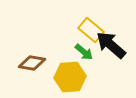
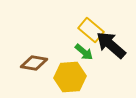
brown diamond: moved 2 px right
